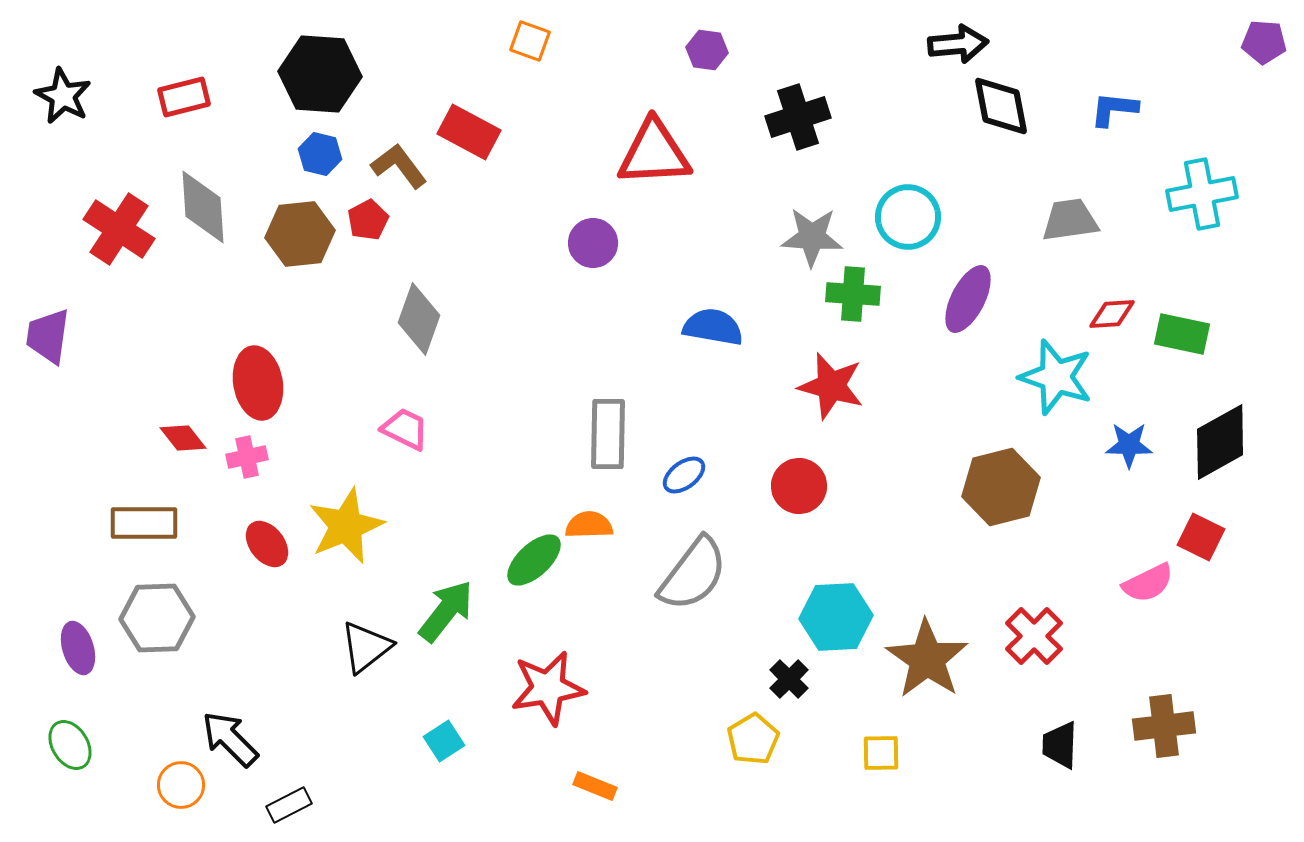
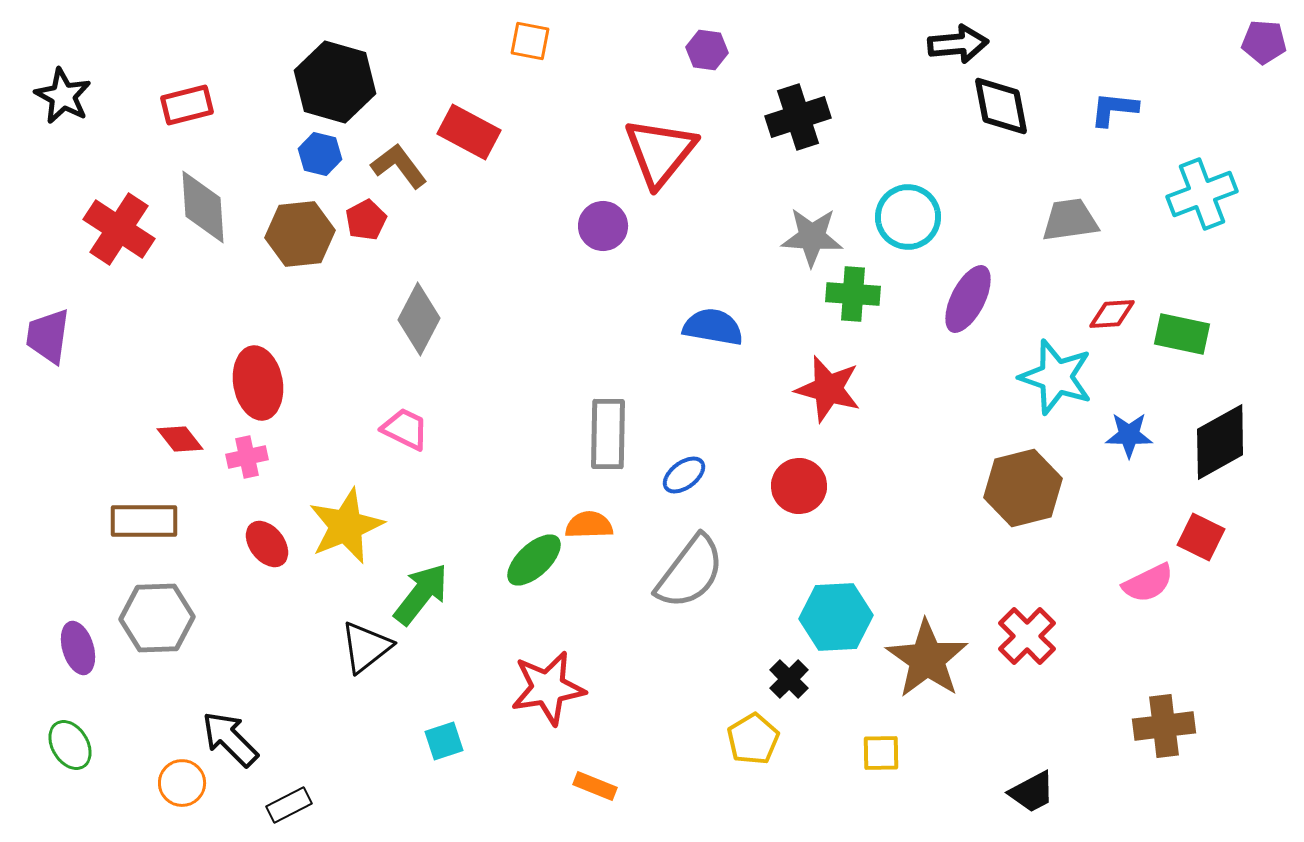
orange square at (530, 41): rotated 9 degrees counterclockwise
black hexagon at (320, 74): moved 15 px right, 8 px down; rotated 12 degrees clockwise
red rectangle at (184, 97): moved 3 px right, 8 px down
red triangle at (654, 153): moved 6 px right, 1 px up; rotated 48 degrees counterclockwise
cyan cross at (1202, 194): rotated 10 degrees counterclockwise
red pentagon at (368, 220): moved 2 px left
purple circle at (593, 243): moved 10 px right, 17 px up
gray diamond at (419, 319): rotated 8 degrees clockwise
red star at (831, 386): moved 3 px left, 3 px down
red diamond at (183, 438): moved 3 px left, 1 px down
blue star at (1129, 445): moved 10 px up
brown hexagon at (1001, 487): moved 22 px right, 1 px down
brown rectangle at (144, 523): moved 2 px up
gray semicircle at (693, 574): moved 3 px left, 2 px up
green arrow at (446, 611): moved 25 px left, 17 px up
red cross at (1034, 636): moved 7 px left
cyan square at (444, 741): rotated 15 degrees clockwise
black trapezoid at (1060, 745): moved 28 px left, 47 px down; rotated 120 degrees counterclockwise
orange circle at (181, 785): moved 1 px right, 2 px up
